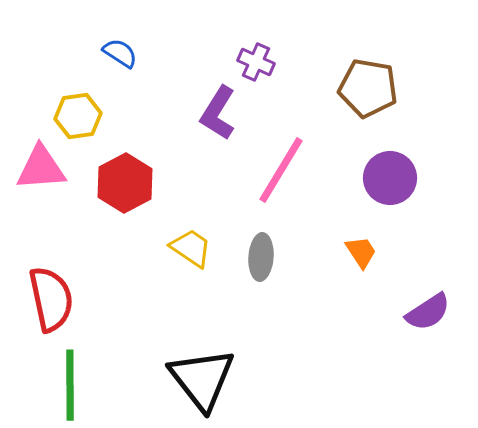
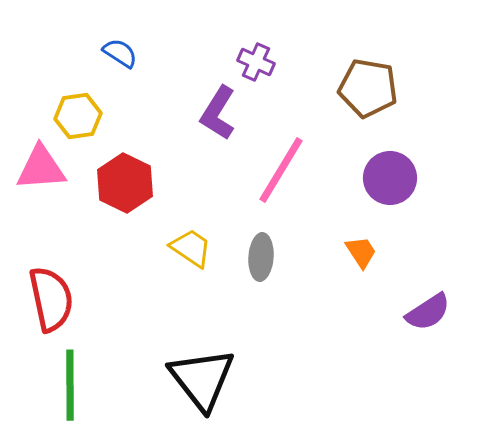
red hexagon: rotated 6 degrees counterclockwise
